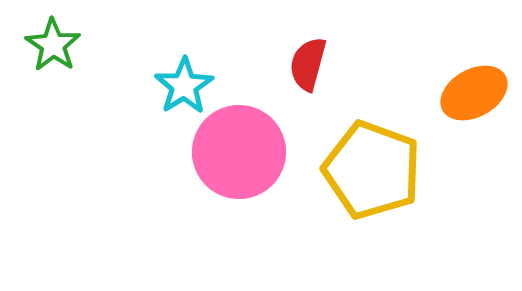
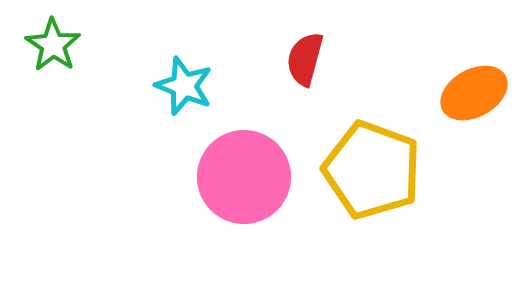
red semicircle: moved 3 px left, 5 px up
cyan star: rotated 18 degrees counterclockwise
pink circle: moved 5 px right, 25 px down
